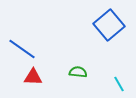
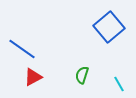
blue square: moved 2 px down
green semicircle: moved 4 px right, 3 px down; rotated 78 degrees counterclockwise
red triangle: rotated 30 degrees counterclockwise
